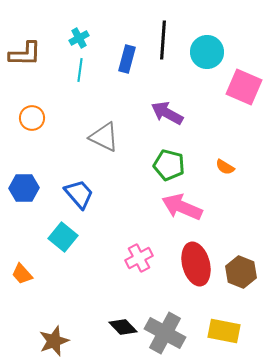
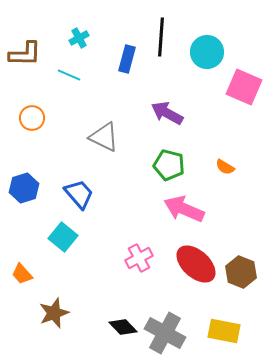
black line: moved 2 px left, 3 px up
cyan line: moved 11 px left, 5 px down; rotated 75 degrees counterclockwise
blue hexagon: rotated 16 degrees counterclockwise
pink arrow: moved 2 px right, 2 px down
red ellipse: rotated 33 degrees counterclockwise
brown star: moved 28 px up
